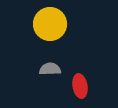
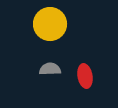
red ellipse: moved 5 px right, 10 px up
